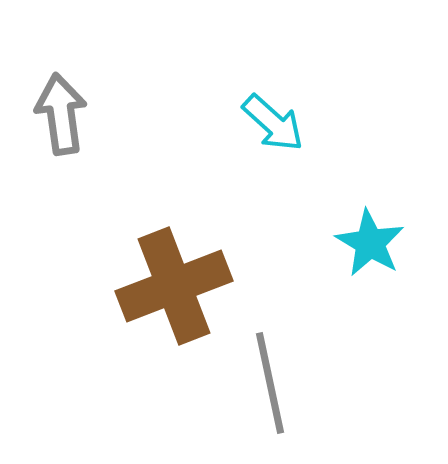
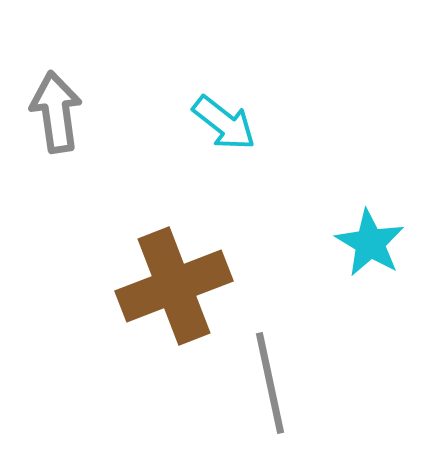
gray arrow: moved 5 px left, 2 px up
cyan arrow: moved 49 px left; rotated 4 degrees counterclockwise
